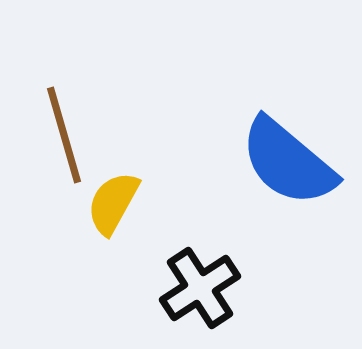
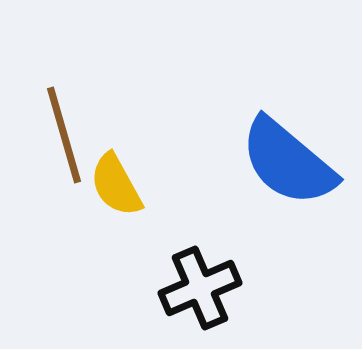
yellow semicircle: moved 3 px right, 18 px up; rotated 58 degrees counterclockwise
black cross: rotated 10 degrees clockwise
